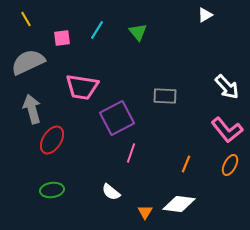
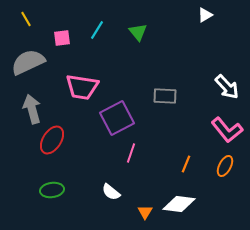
orange ellipse: moved 5 px left, 1 px down
